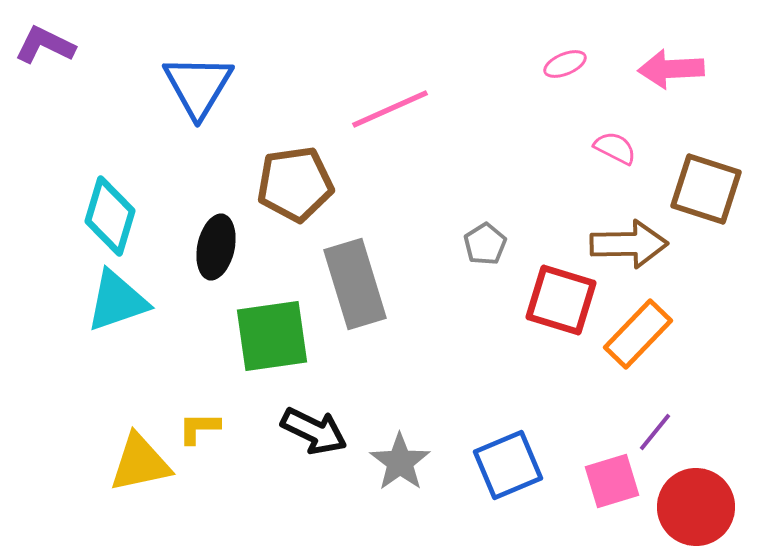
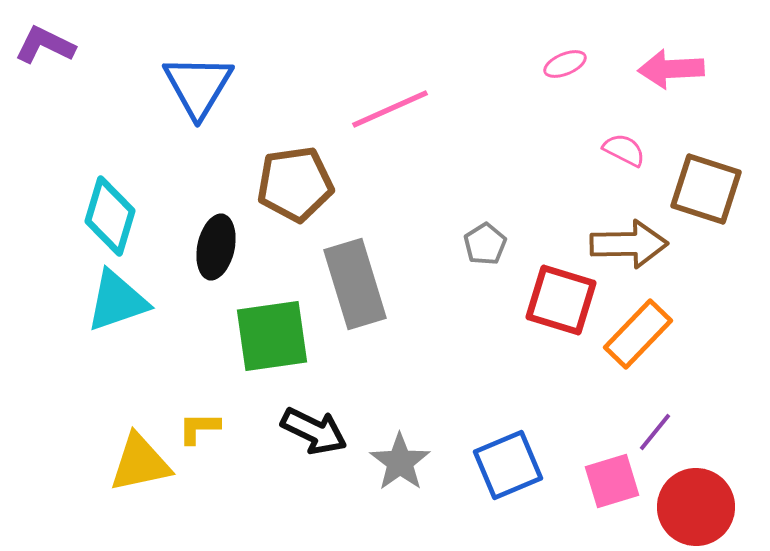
pink semicircle: moved 9 px right, 2 px down
